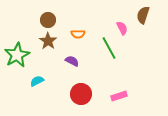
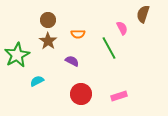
brown semicircle: moved 1 px up
